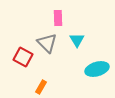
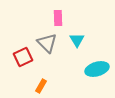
red square: rotated 36 degrees clockwise
orange rectangle: moved 1 px up
